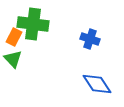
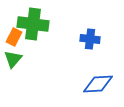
blue cross: rotated 12 degrees counterclockwise
green triangle: rotated 24 degrees clockwise
blue diamond: moved 1 px right; rotated 60 degrees counterclockwise
